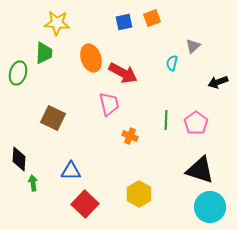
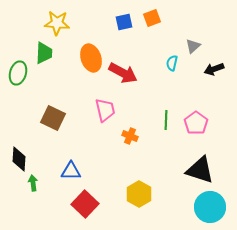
black arrow: moved 4 px left, 13 px up
pink trapezoid: moved 4 px left, 6 px down
